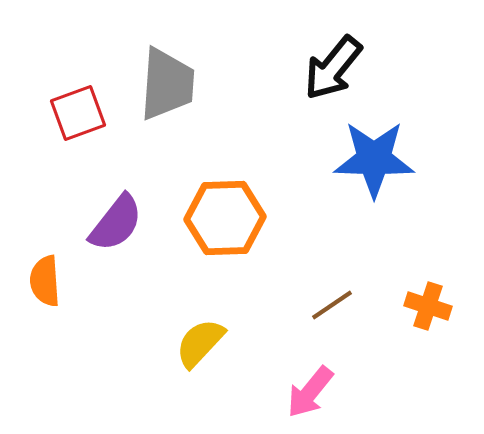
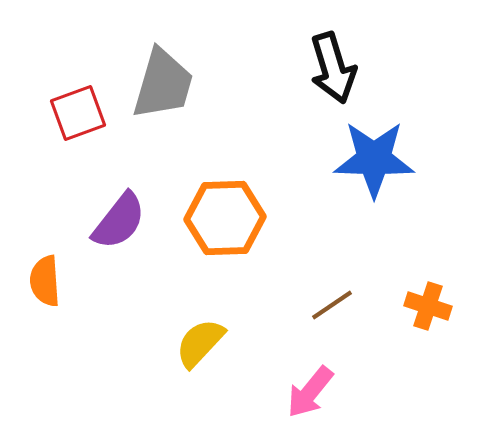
black arrow: rotated 56 degrees counterclockwise
gray trapezoid: moved 4 px left; rotated 12 degrees clockwise
purple semicircle: moved 3 px right, 2 px up
